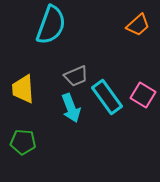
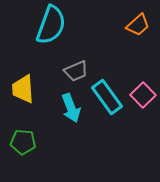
gray trapezoid: moved 5 px up
pink square: rotated 15 degrees clockwise
